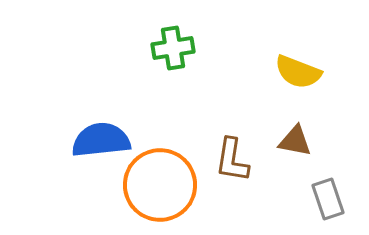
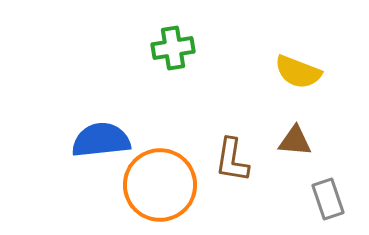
brown triangle: rotated 6 degrees counterclockwise
